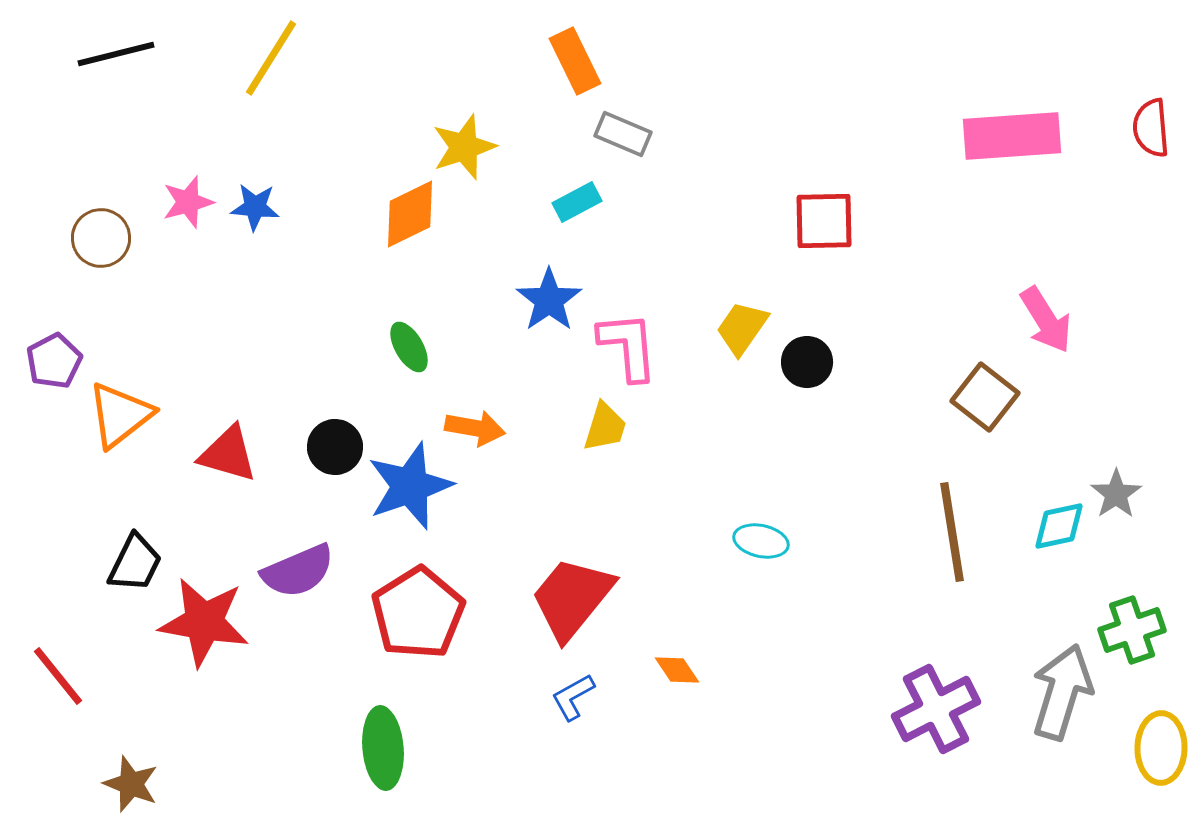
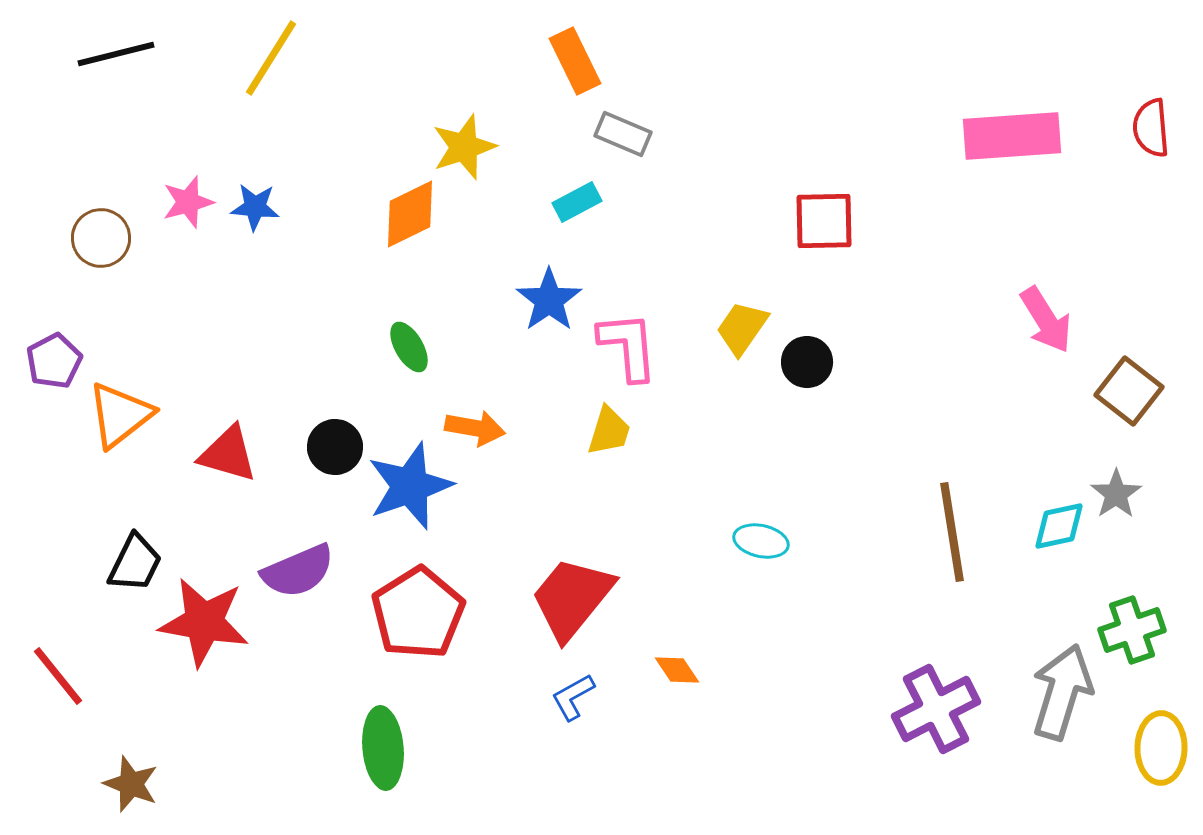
brown square at (985, 397): moved 144 px right, 6 px up
yellow trapezoid at (605, 427): moved 4 px right, 4 px down
